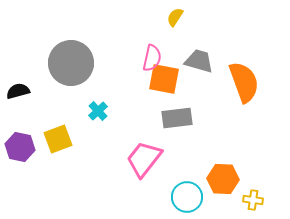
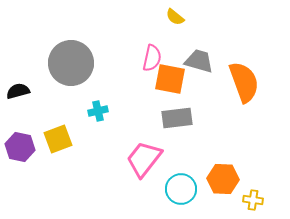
yellow semicircle: rotated 84 degrees counterclockwise
orange square: moved 6 px right
cyan cross: rotated 30 degrees clockwise
cyan circle: moved 6 px left, 8 px up
